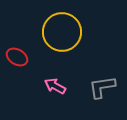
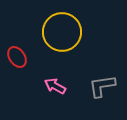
red ellipse: rotated 25 degrees clockwise
gray L-shape: moved 1 px up
